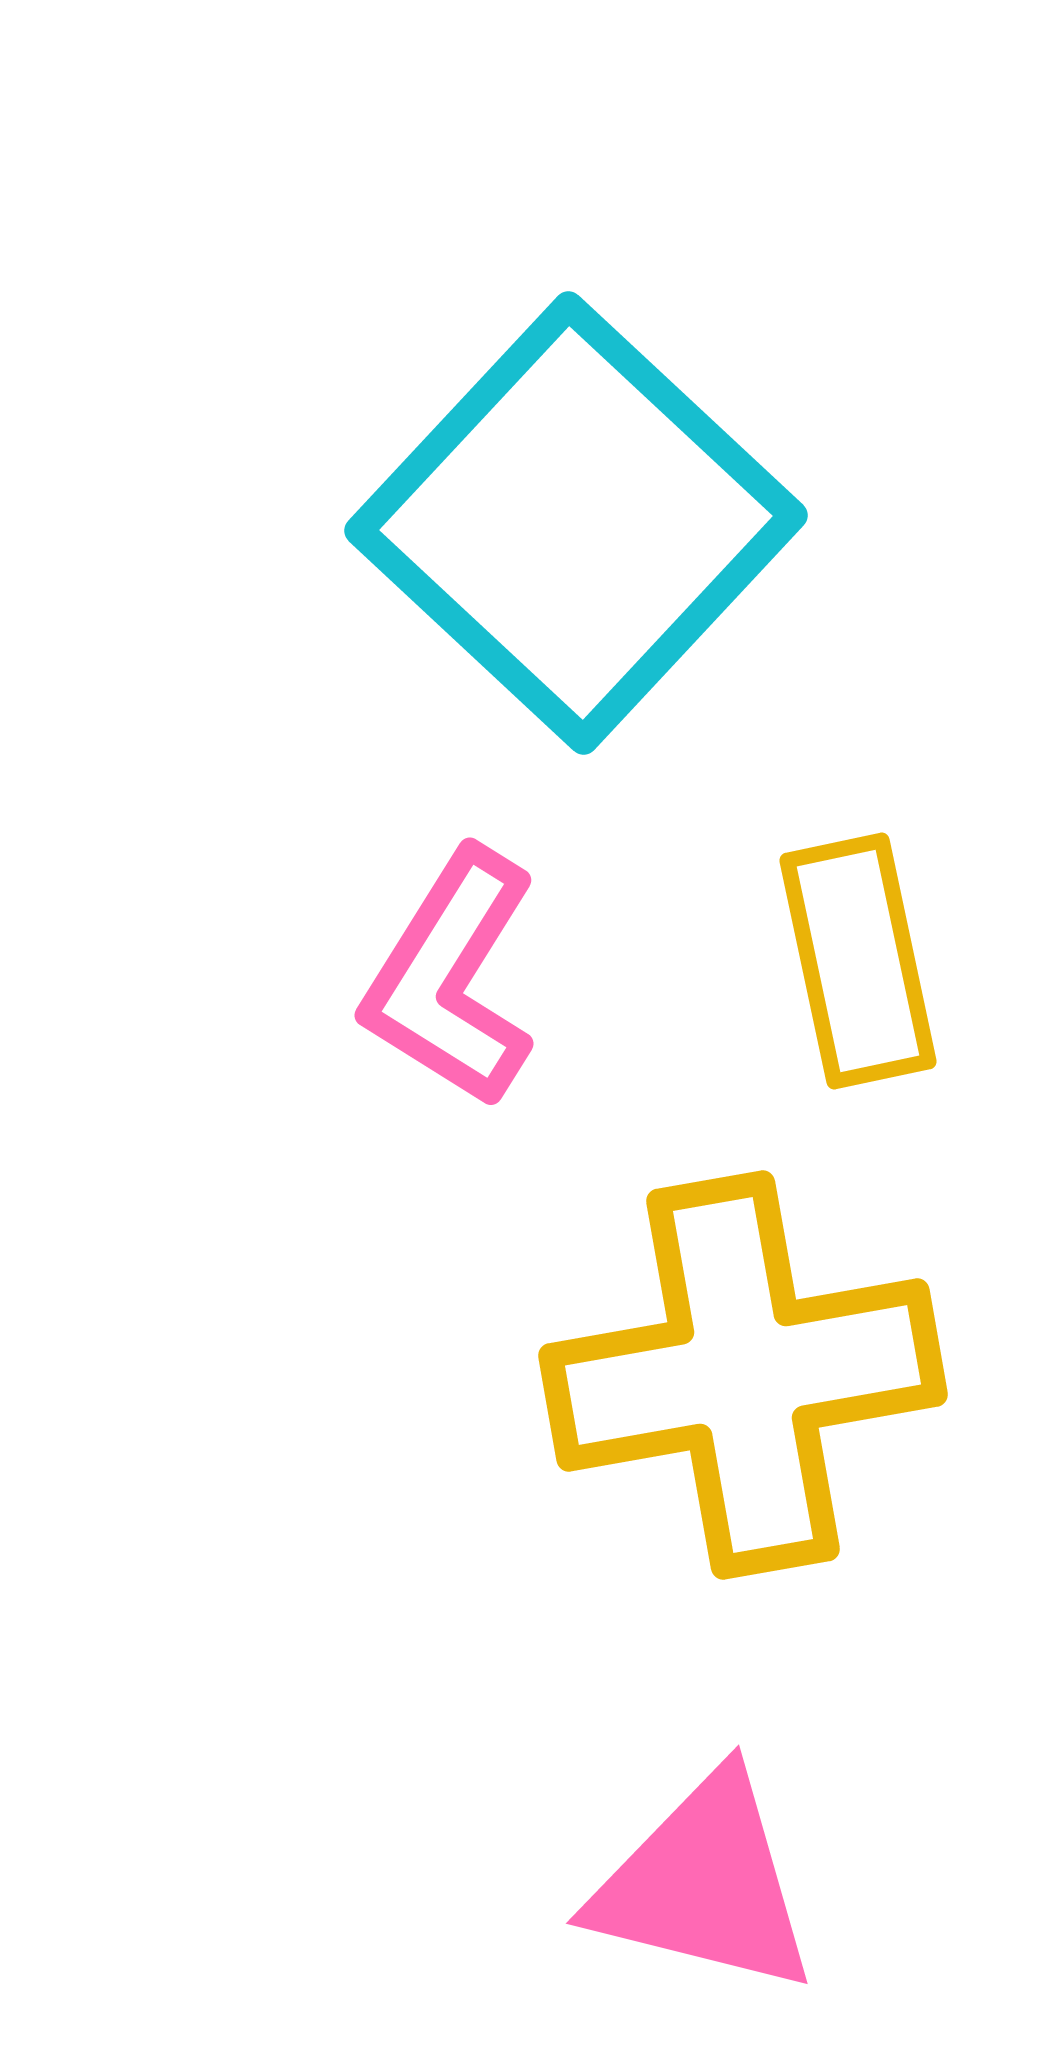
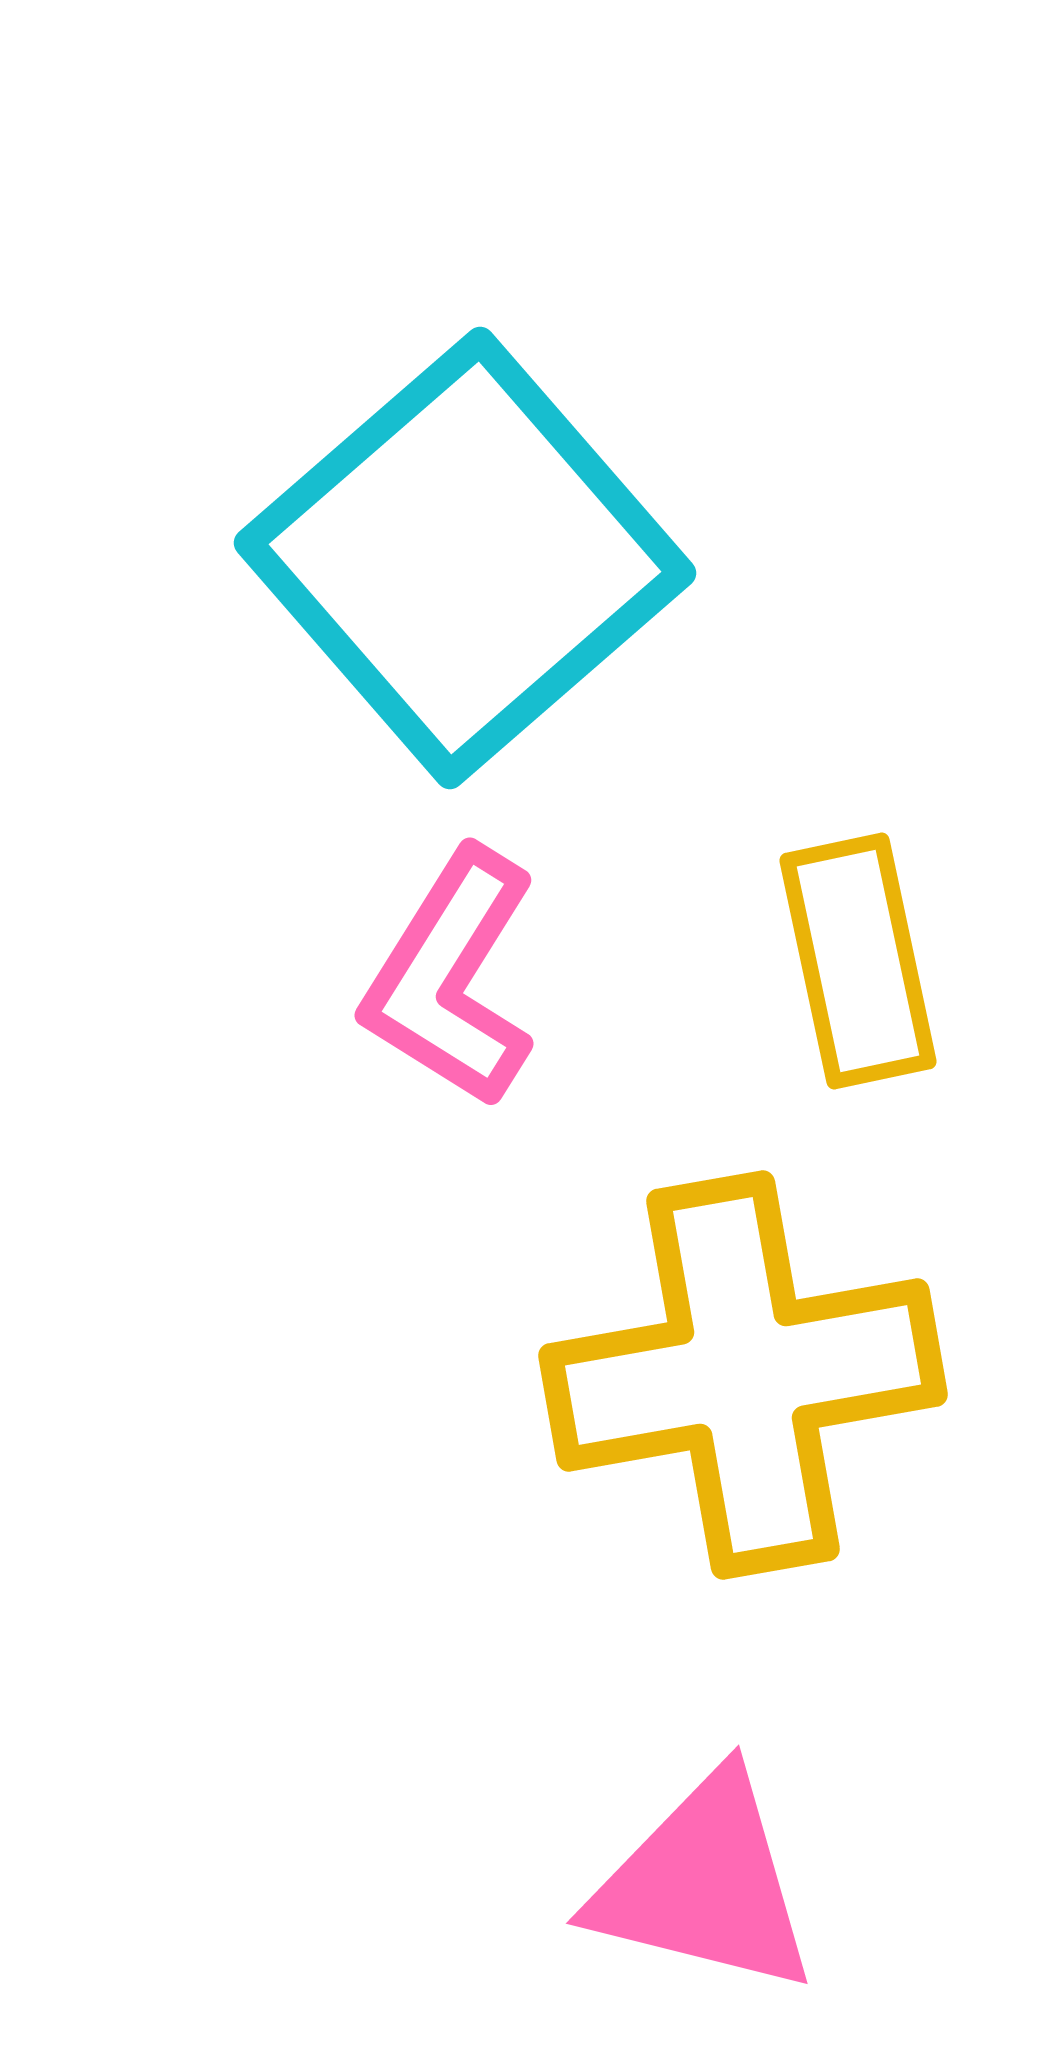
cyan square: moved 111 px left, 35 px down; rotated 6 degrees clockwise
